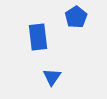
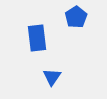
blue rectangle: moved 1 px left, 1 px down
